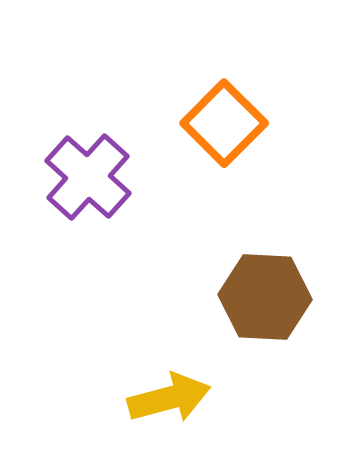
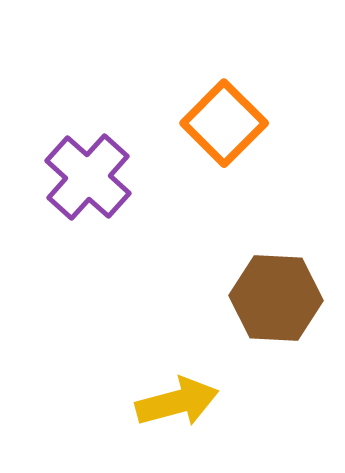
brown hexagon: moved 11 px right, 1 px down
yellow arrow: moved 8 px right, 4 px down
